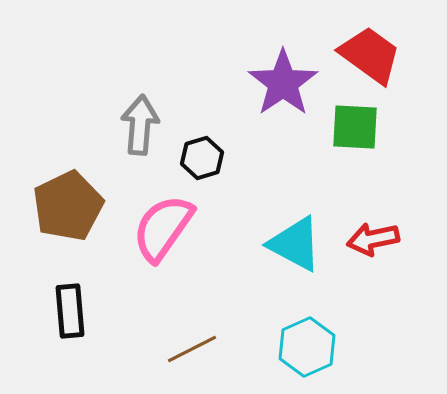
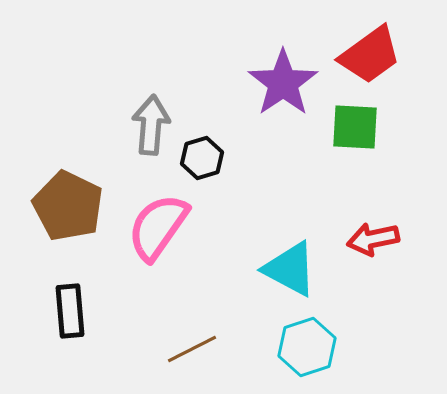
red trapezoid: rotated 108 degrees clockwise
gray arrow: moved 11 px right
brown pentagon: rotated 20 degrees counterclockwise
pink semicircle: moved 5 px left, 1 px up
cyan triangle: moved 5 px left, 25 px down
cyan hexagon: rotated 6 degrees clockwise
